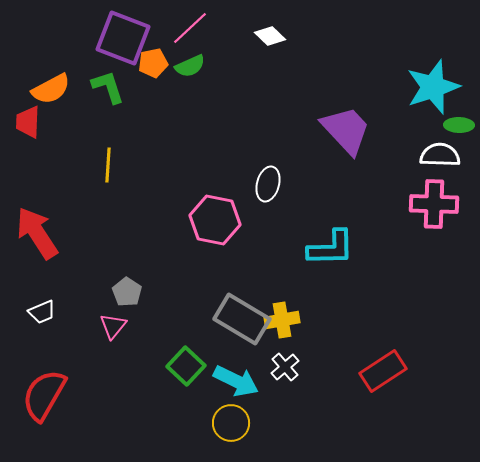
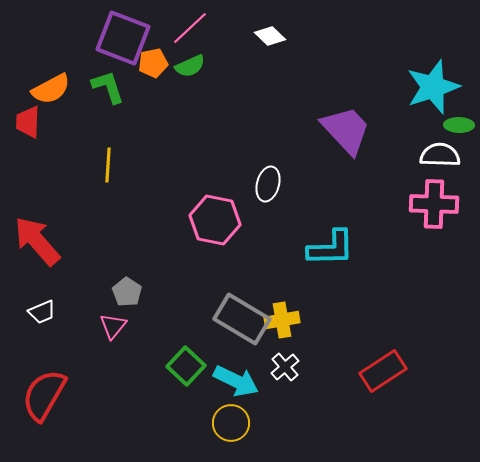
red arrow: moved 8 px down; rotated 8 degrees counterclockwise
